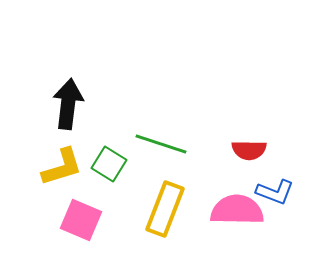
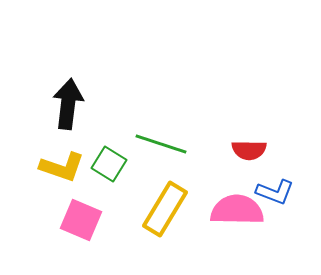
yellow L-shape: rotated 36 degrees clockwise
yellow rectangle: rotated 10 degrees clockwise
